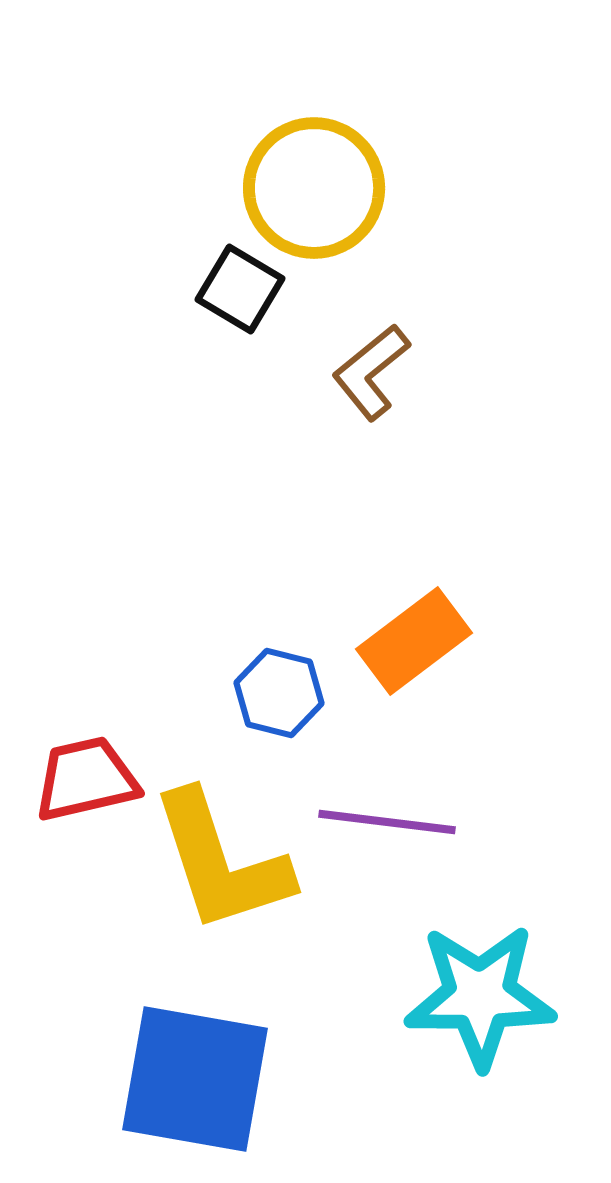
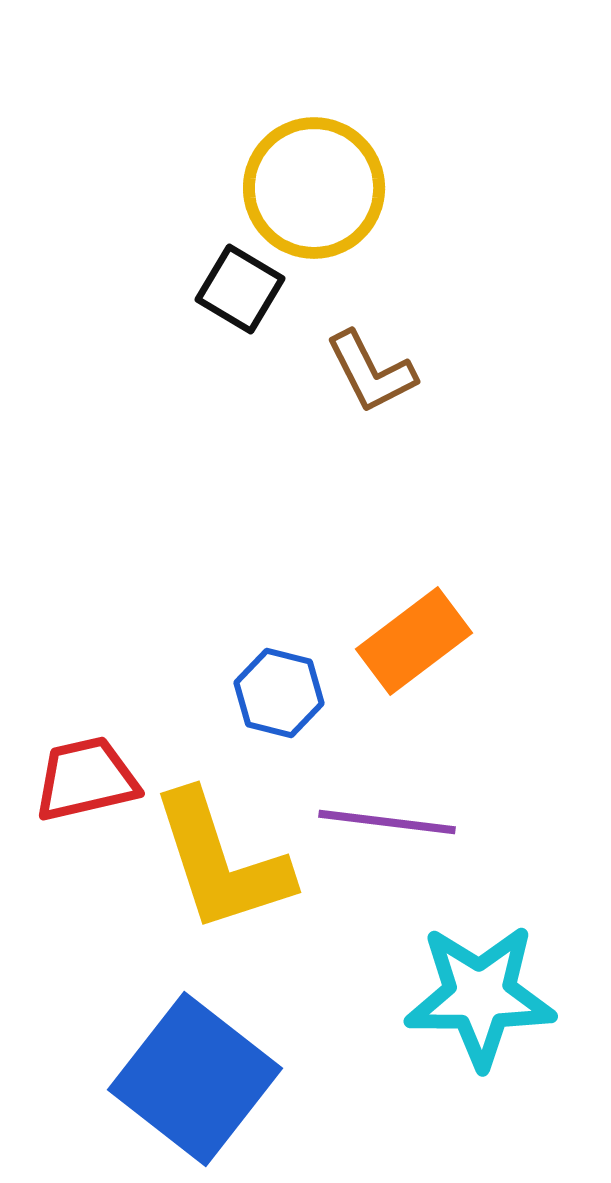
brown L-shape: rotated 78 degrees counterclockwise
blue square: rotated 28 degrees clockwise
